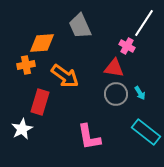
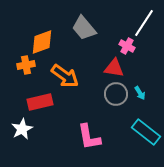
gray trapezoid: moved 4 px right, 2 px down; rotated 16 degrees counterclockwise
orange diamond: moved 1 px up; rotated 16 degrees counterclockwise
red rectangle: rotated 60 degrees clockwise
